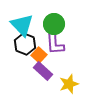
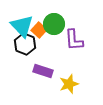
cyan triangle: moved 1 px down
purple L-shape: moved 19 px right, 4 px up
orange square: moved 25 px up
purple rectangle: rotated 24 degrees counterclockwise
